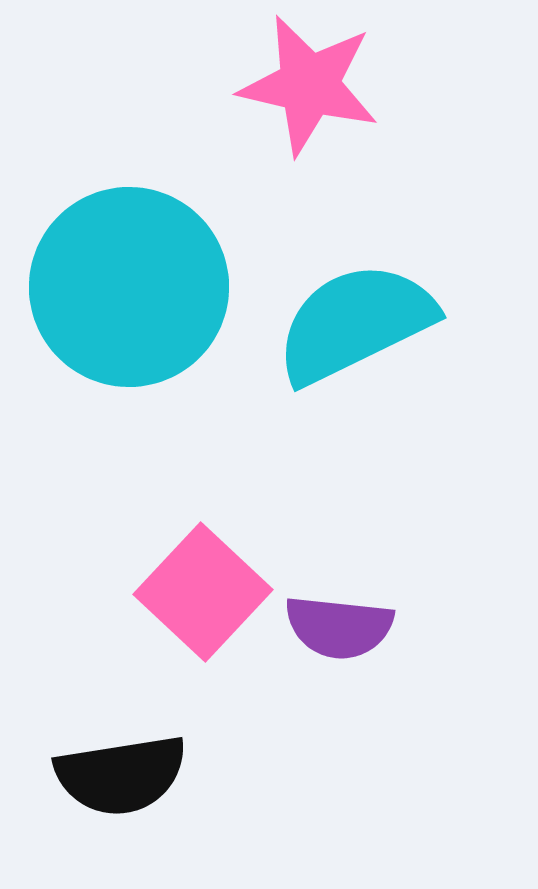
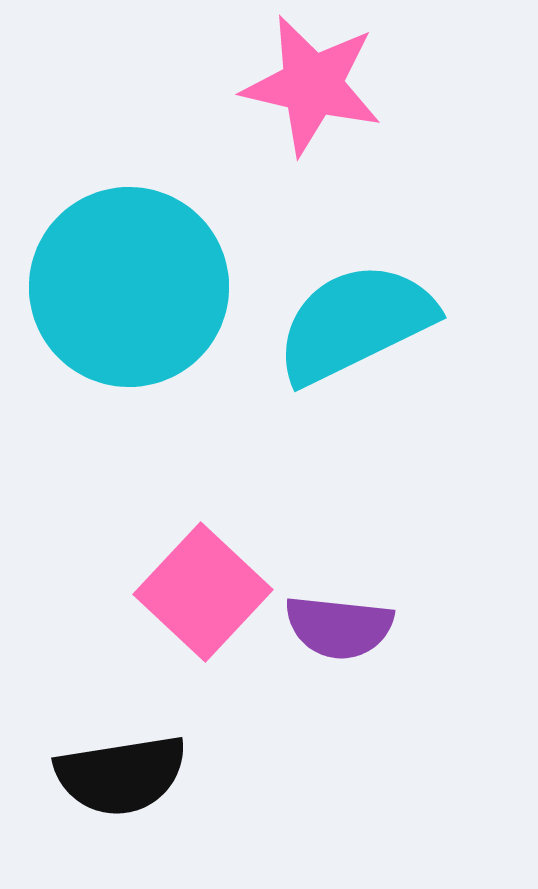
pink star: moved 3 px right
